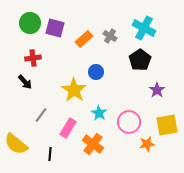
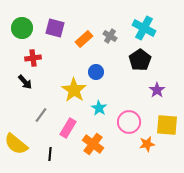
green circle: moved 8 px left, 5 px down
cyan star: moved 5 px up
yellow square: rotated 15 degrees clockwise
